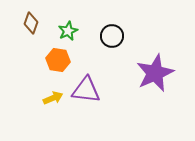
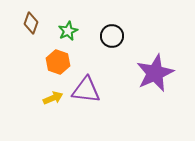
orange hexagon: moved 2 px down; rotated 10 degrees clockwise
